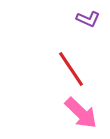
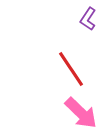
purple L-shape: rotated 100 degrees clockwise
